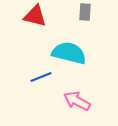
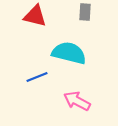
blue line: moved 4 px left
